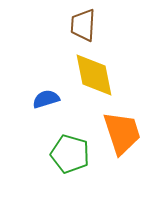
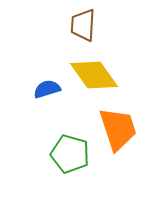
yellow diamond: rotated 24 degrees counterclockwise
blue semicircle: moved 1 px right, 10 px up
orange trapezoid: moved 4 px left, 4 px up
